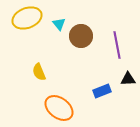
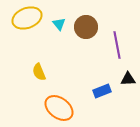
brown circle: moved 5 px right, 9 px up
